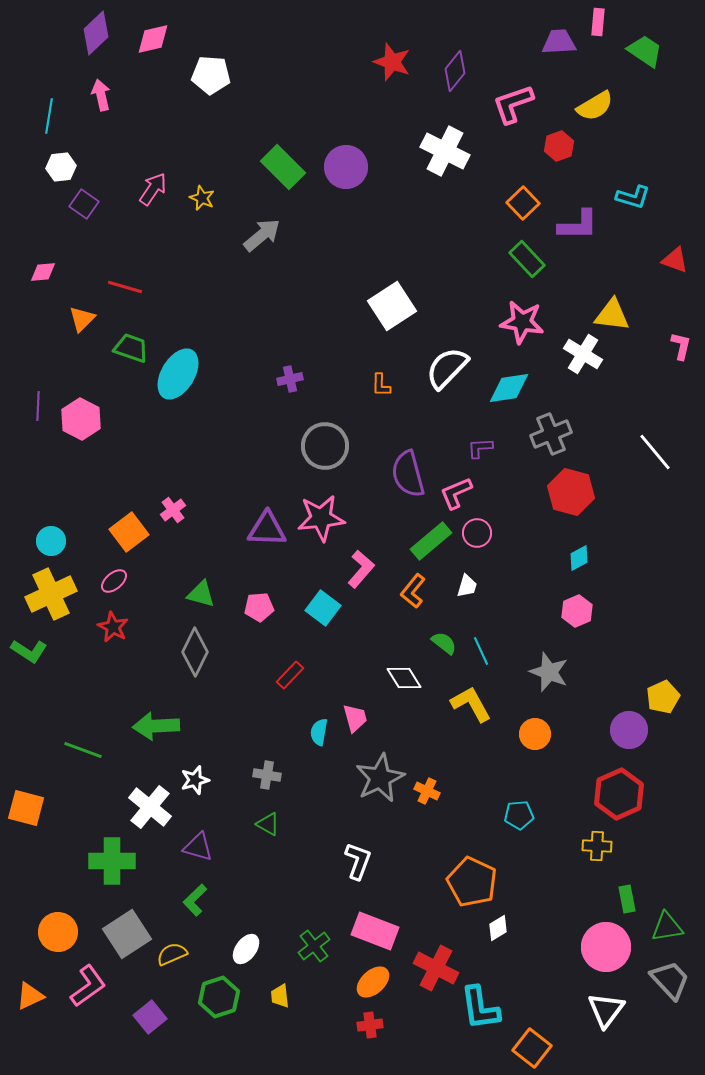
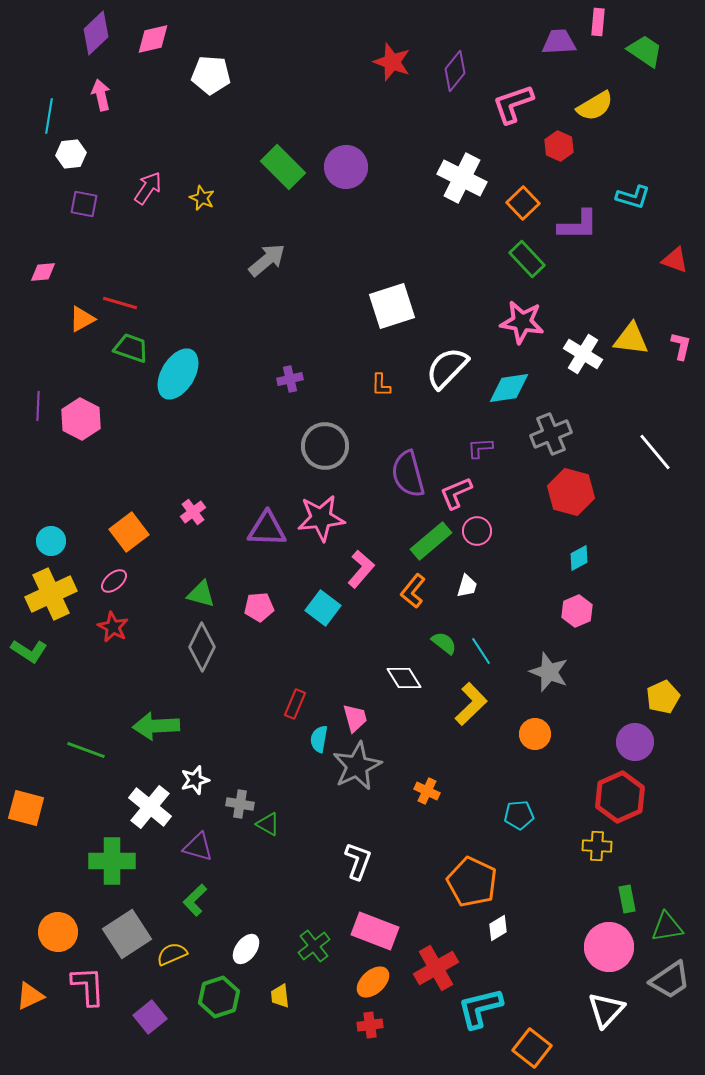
red hexagon at (559, 146): rotated 16 degrees counterclockwise
white cross at (445, 151): moved 17 px right, 27 px down
white hexagon at (61, 167): moved 10 px right, 13 px up
pink arrow at (153, 189): moved 5 px left, 1 px up
purple square at (84, 204): rotated 24 degrees counterclockwise
gray arrow at (262, 235): moved 5 px right, 25 px down
red line at (125, 287): moved 5 px left, 16 px down
white square at (392, 306): rotated 15 degrees clockwise
yellow triangle at (612, 315): moved 19 px right, 24 px down
orange triangle at (82, 319): rotated 16 degrees clockwise
pink cross at (173, 510): moved 20 px right, 2 px down
pink circle at (477, 533): moved 2 px up
cyan line at (481, 651): rotated 8 degrees counterclockwise
gray diamond at (195, 652): moved 7 px right, 5 px up
red rectangle at (290, 675): moved 5 px right, 29 px down; rotated 20 degrees counterclockwise
yellow L-shape at (471, 704): rotated 75 degrees clockwise
purple circle at (629, 730): moved 6 px right, 12 px down
cyan semicircle at (319, 732): moved 7 px down
green line at (83, 750): moved 3 px right
gray cross at (267, 775): moved 27 px left, 29 px down
gray star at (380, 778): moved 23 px left, 12 px up
red hexagon at (619, 794): moved 1 px right, 3 px down
pink circle at (606, 947): moved 3 px right
red cross at (436, 968): rotated 33 degrees clockwise
gray trapezoid at (670, 980): rotated 99 degrees clockwise
pink L-shape at (88, 986): rotated 57 degrees counterclockwise
cyan L-shape at (480, 1008): rotated 84 degrees clockwise
white triangle at (606, 1010): rotated 6 degrees clockwise
